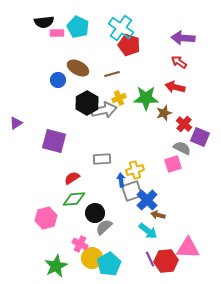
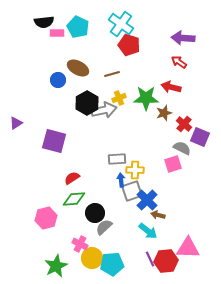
cyan cross at (121, 28): moved 4 px up
red arrow at (175, 87): moved 4 px left
gray rectangle at (102, 159): moved 15 px right
yellow cross at (135, 170): rotated 18 degrees clockwise
cyan pentagon at (109, 264): moved 3 px right; rotated 25 degrees clockwise
